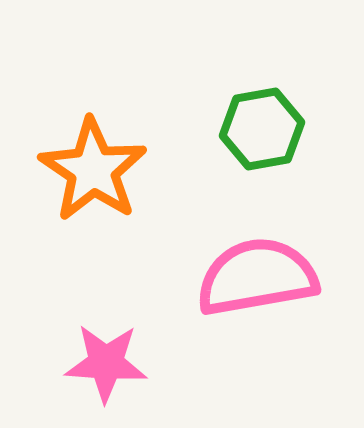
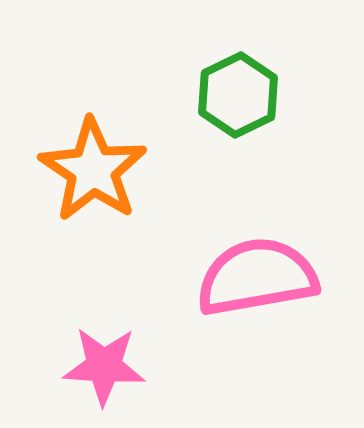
green hexagon: moved 24 px left, 34 px up; rotated 16 degrees counterclockwise
pink star: moved 2 px left, 3 px down
